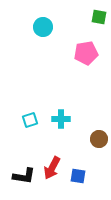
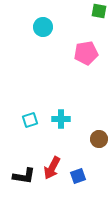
green square: moved 6 px up
blue square: rotated 28 degrees counterclockwise
